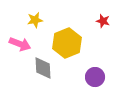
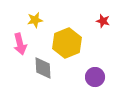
pink arrow: rotated 55 degrees clockwise
